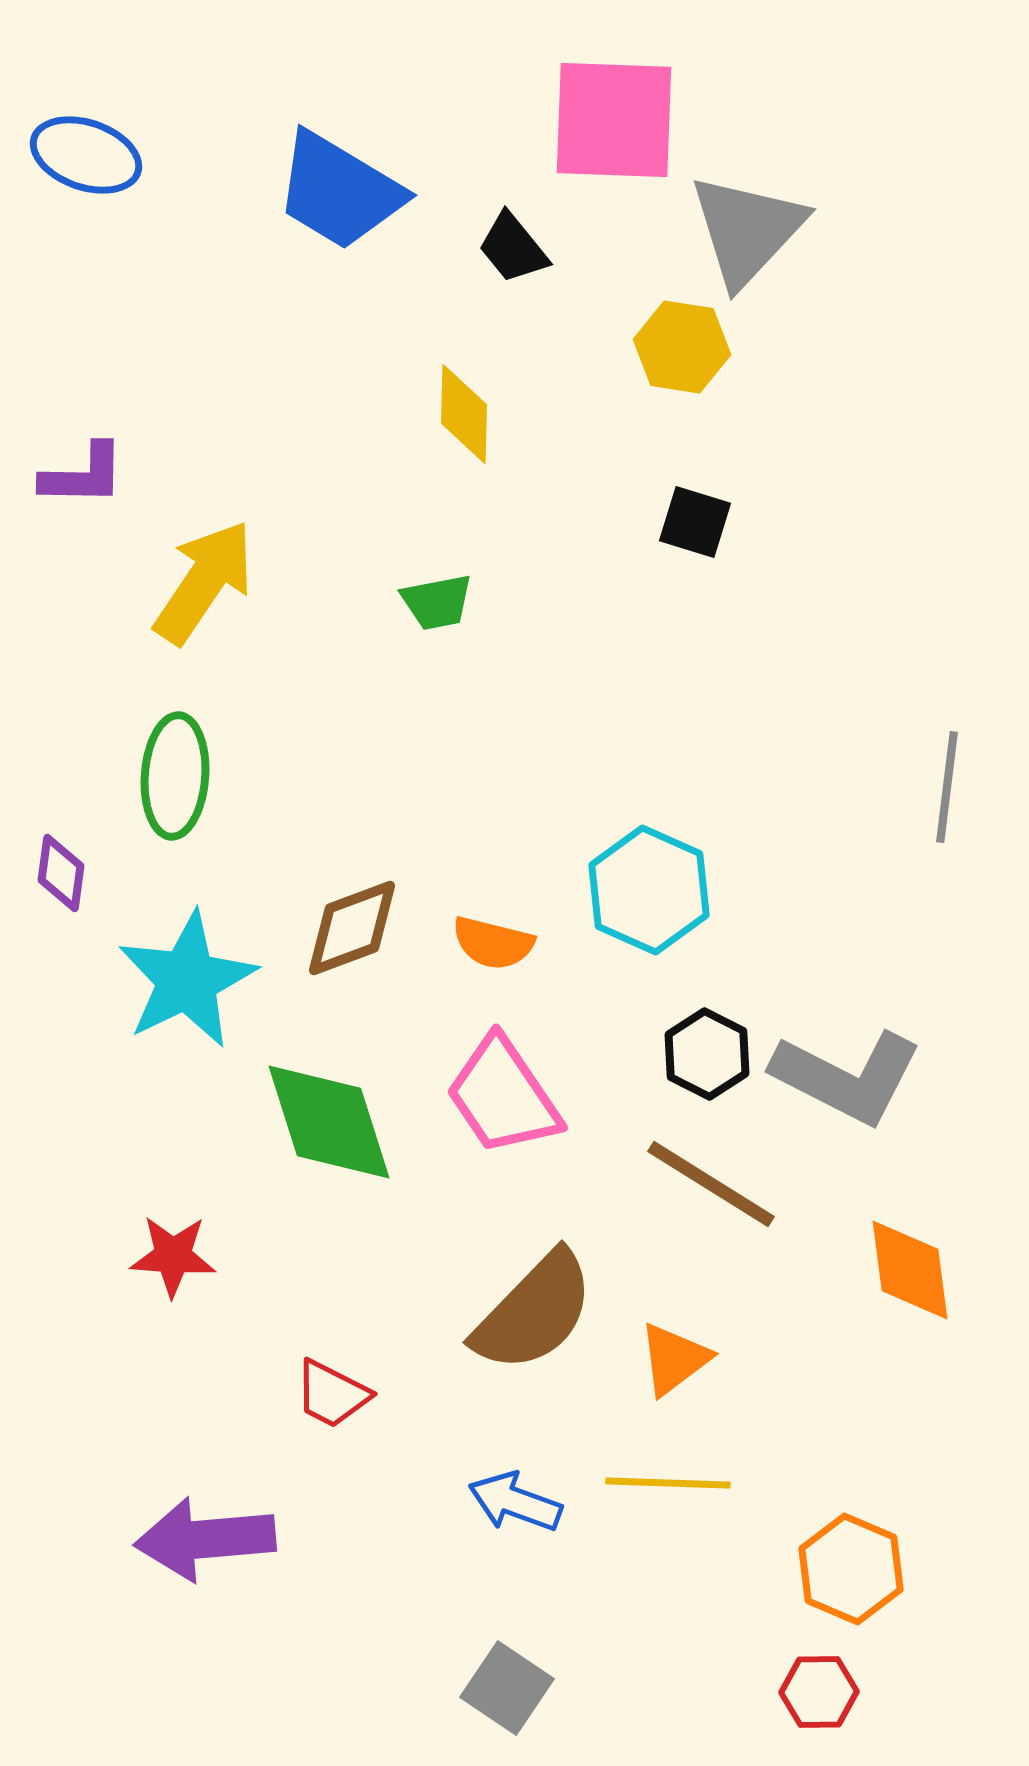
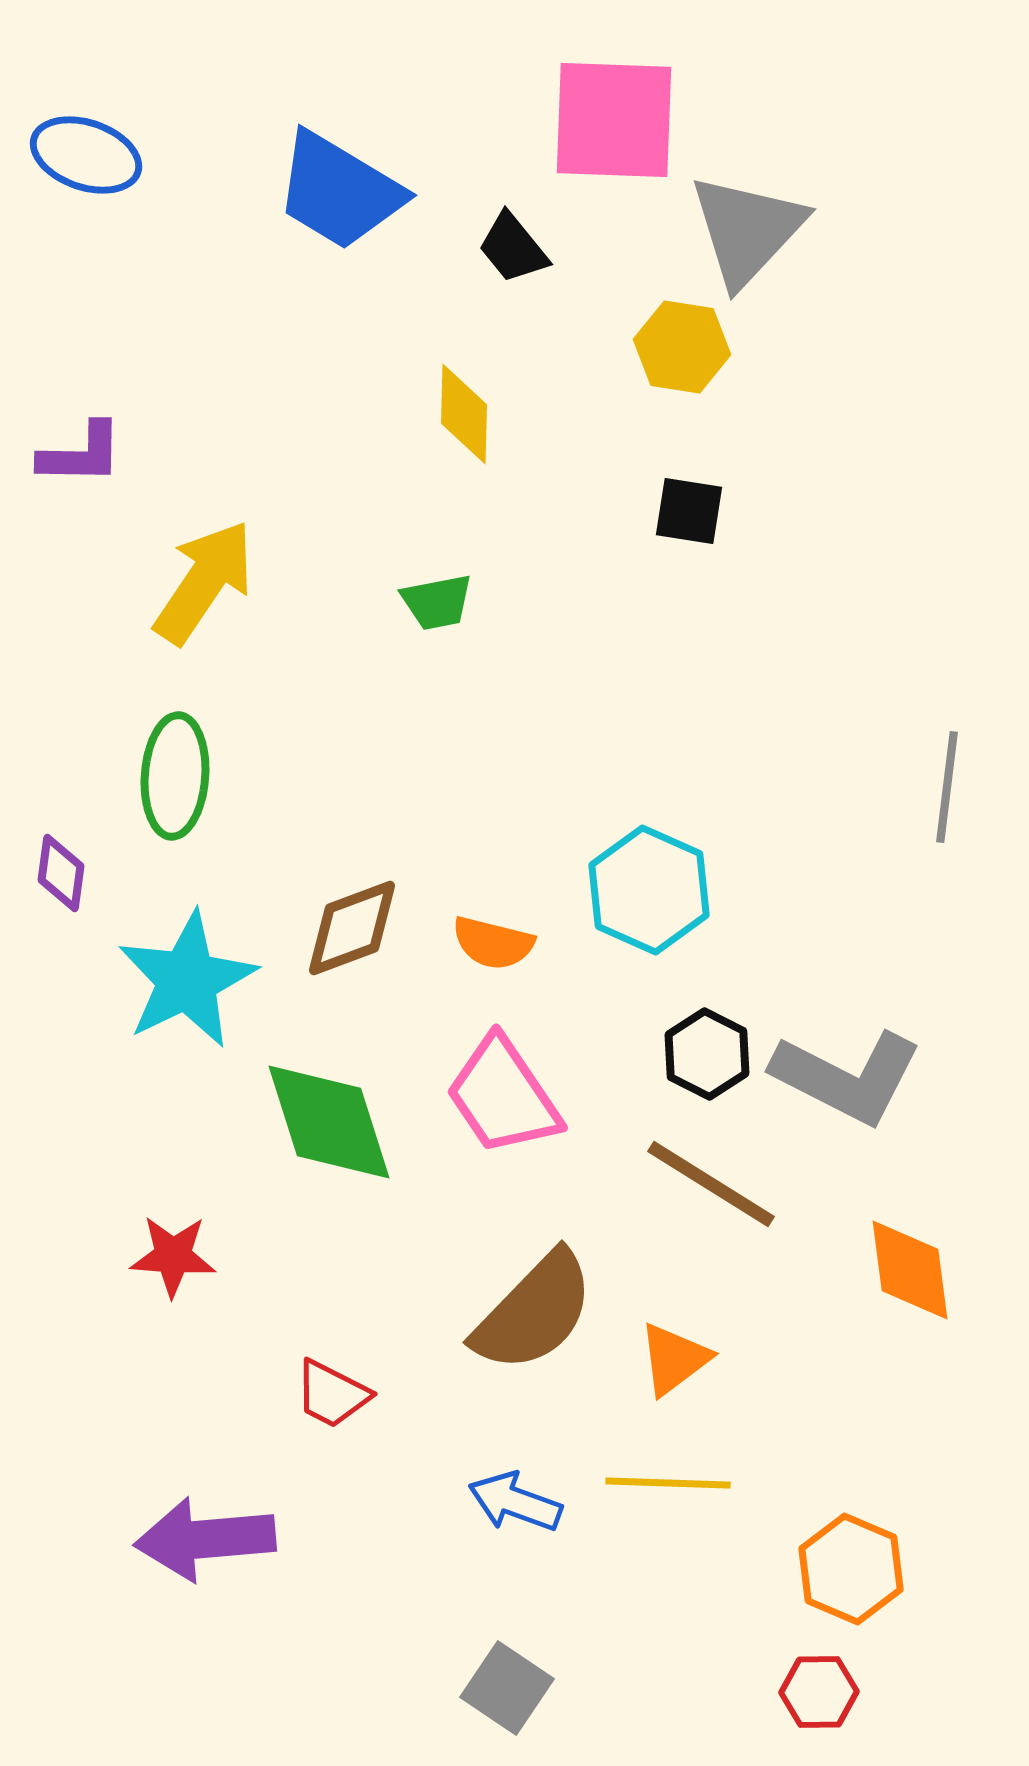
purple L-shape: moved 2 px left, 21 px up
black square: moved 6 px left, 11 px up; rotated 8 degrees counterclockwise
